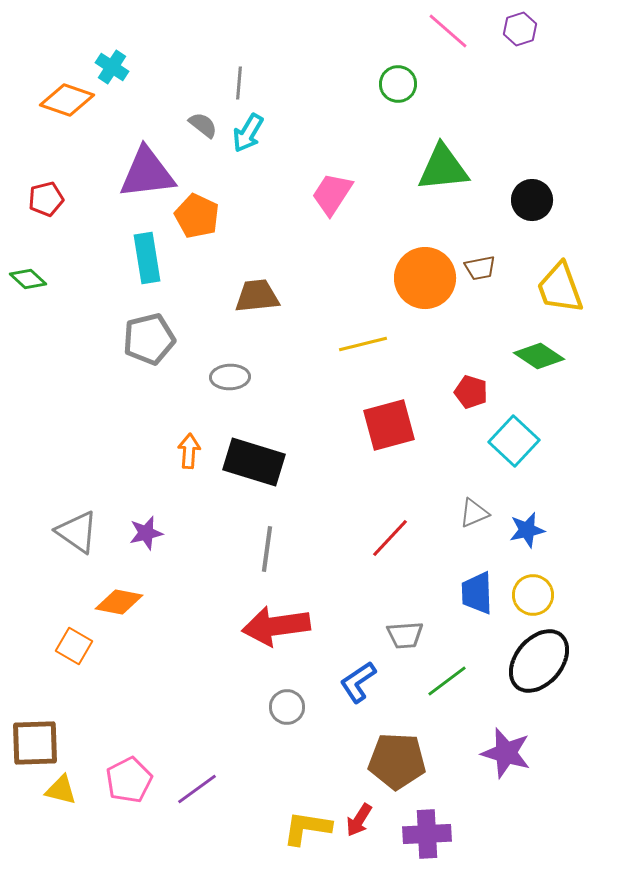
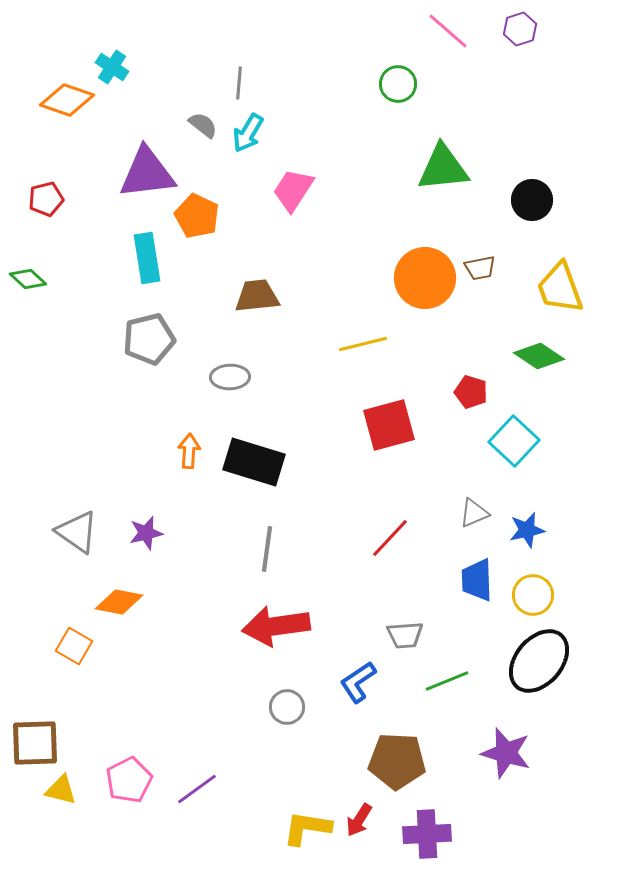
pink trapezoid at (332, 194): moved 39 px left, 4 px up
blue trapezoid at (477, 593): moved 13 px up
green line at (447, 681): rotated 15 degrees clockwise
